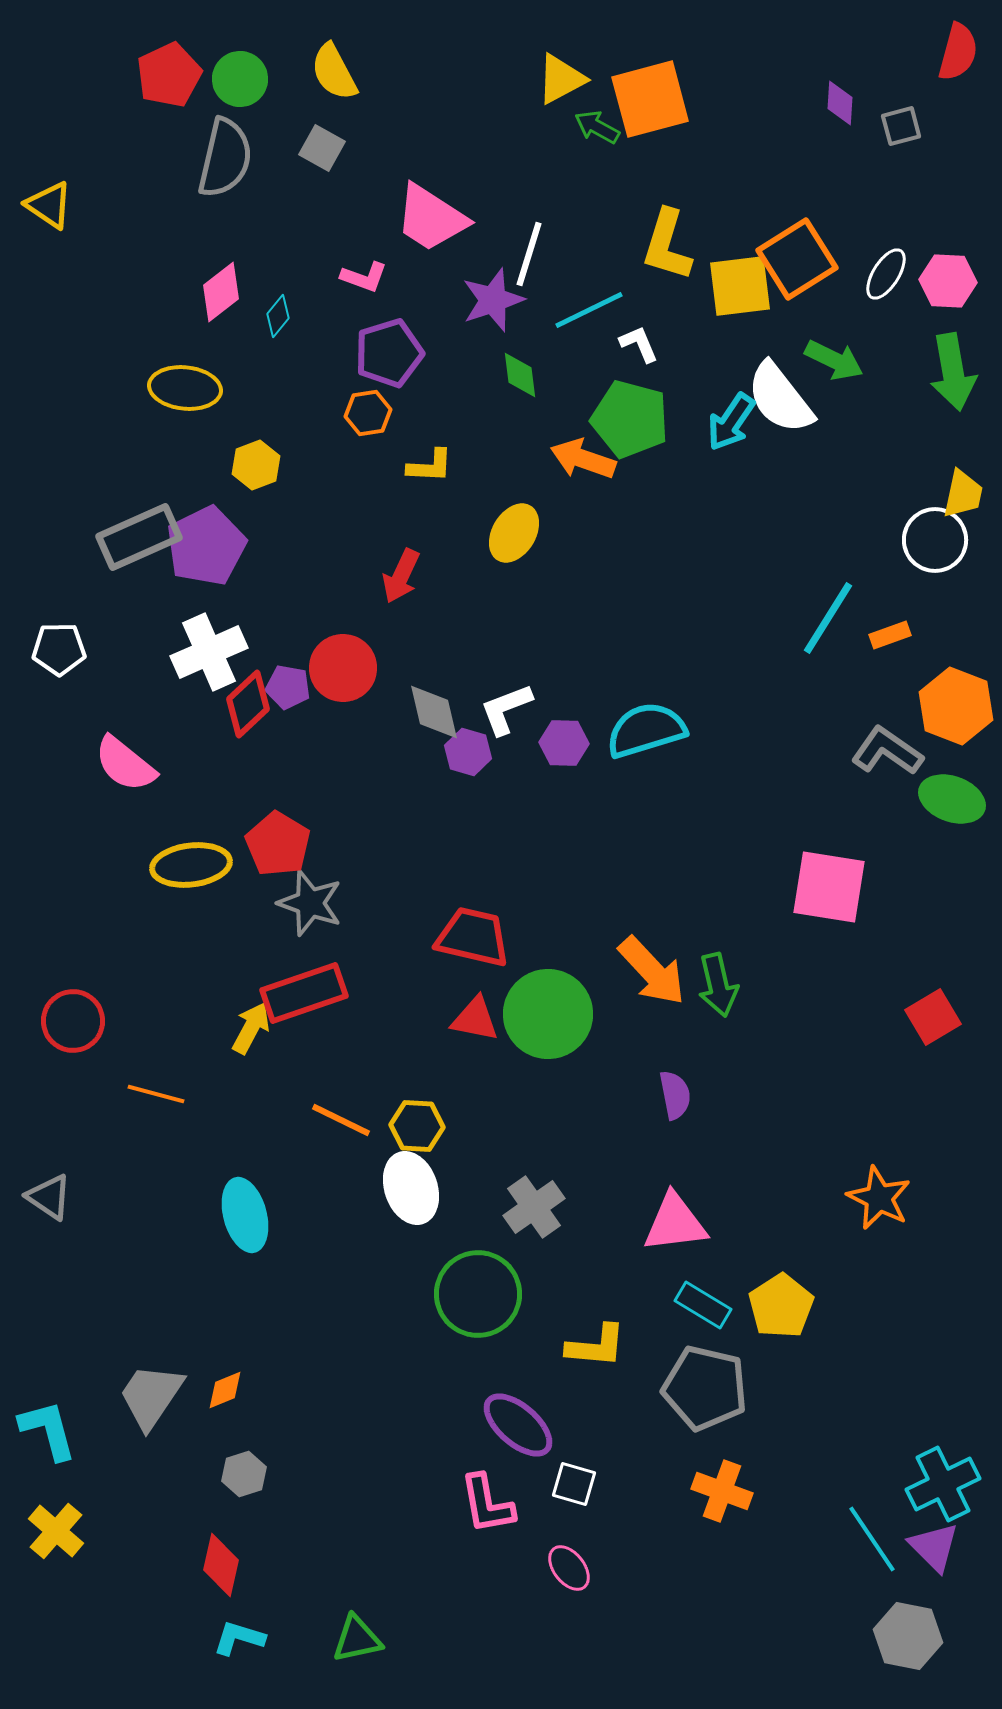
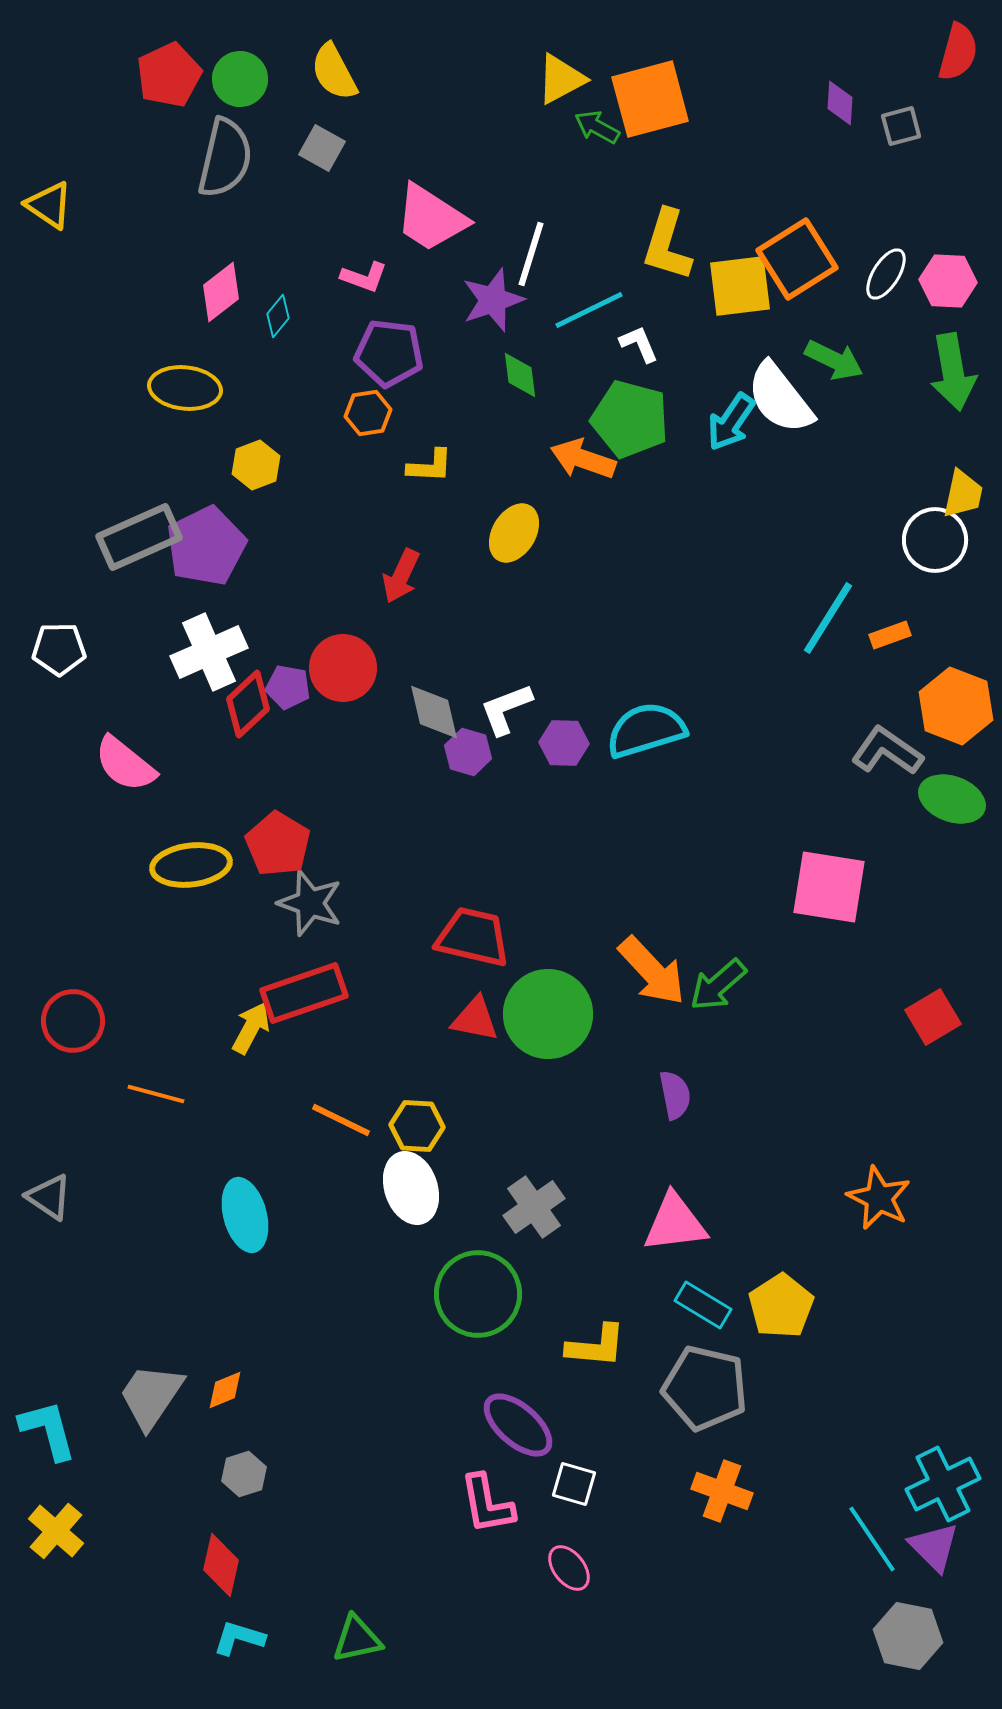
white line at (529, 254): moved 2 px right
purple pentagon at (389, 353): rotated 24 degrees clockwise
green arrow at (718, 985): rotated 62 degrees clockwise
